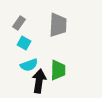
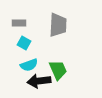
gray rectangle: rotated 56 degrees clockwise
green trapezoid: rotated 25 degrees counterclockwise
black arrow: rotated 105 degrees counterclockwise
